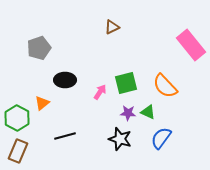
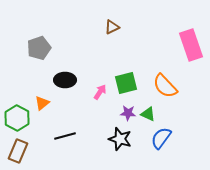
pink rectangle: rotated 20 degrees clockwise
green triangle: moved 2 px down
